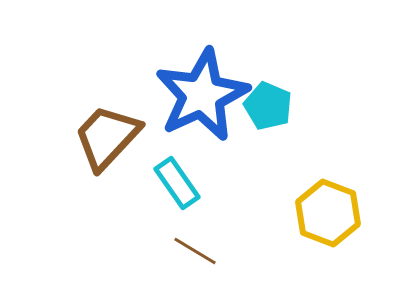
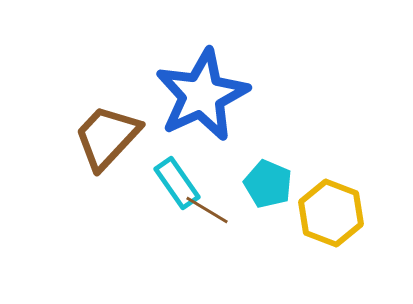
cyan pentagon: moved 78 px down
yellow hexagon: moved 3 px right
brown line: moved 12 px right, 41 px up
